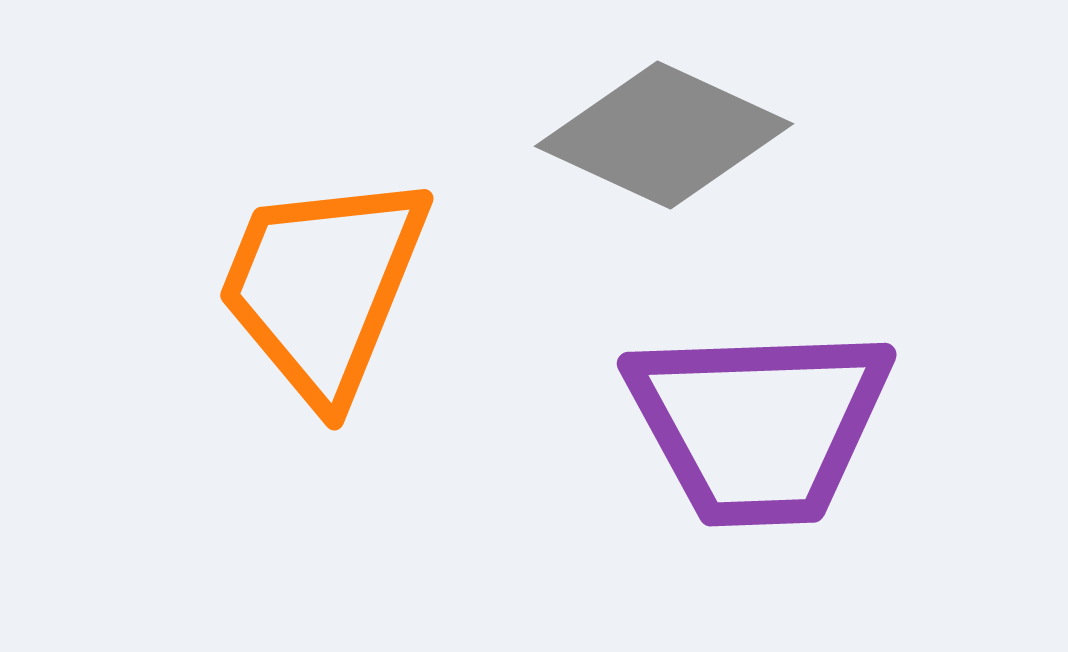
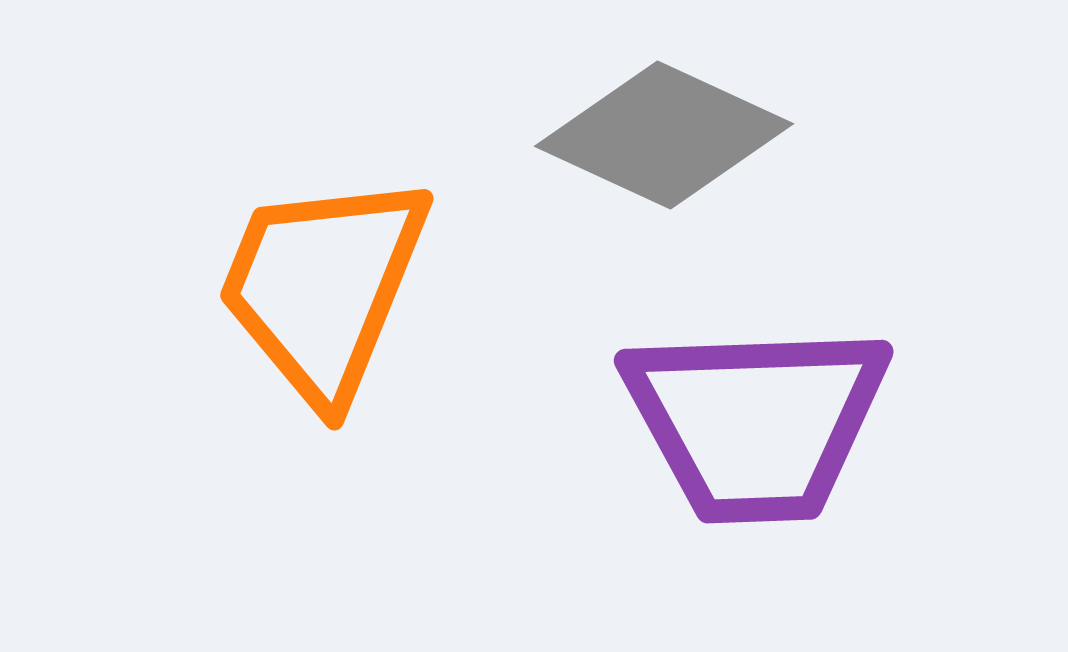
purple trapezoid: moved 3 px left, 3 px up
